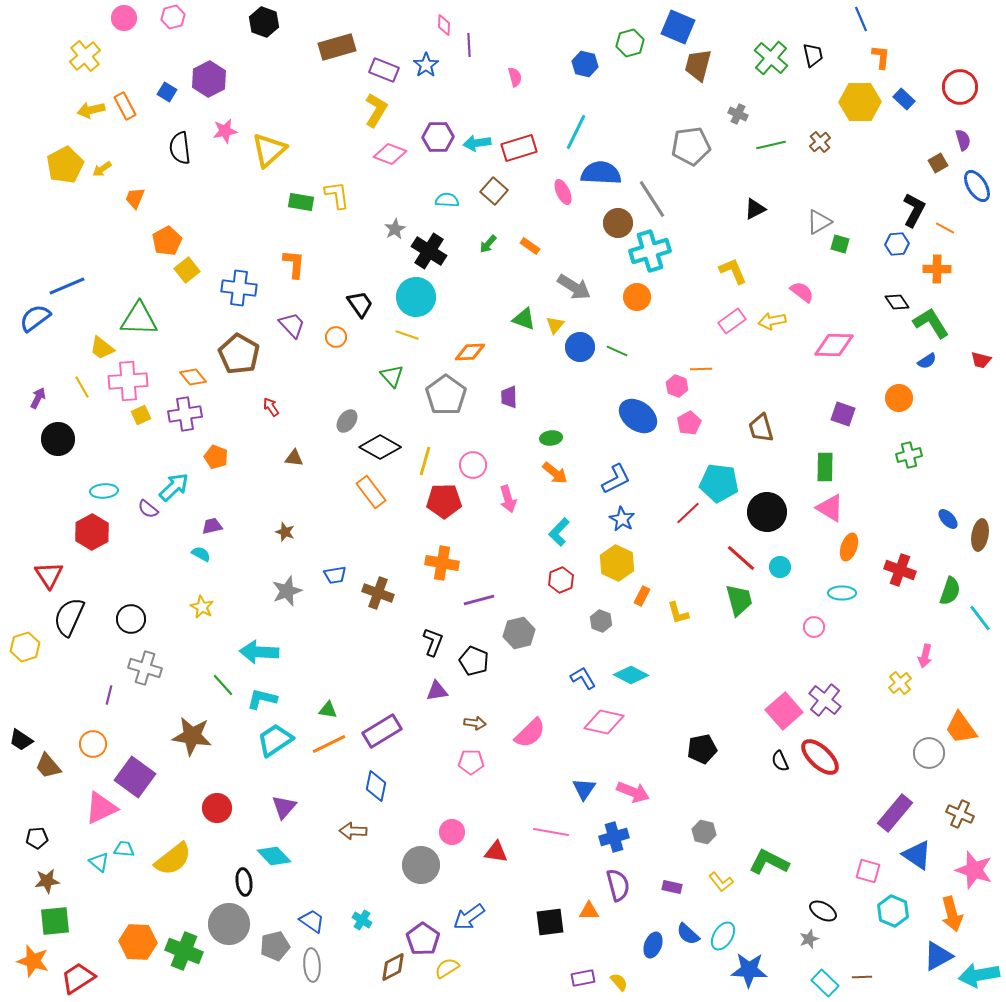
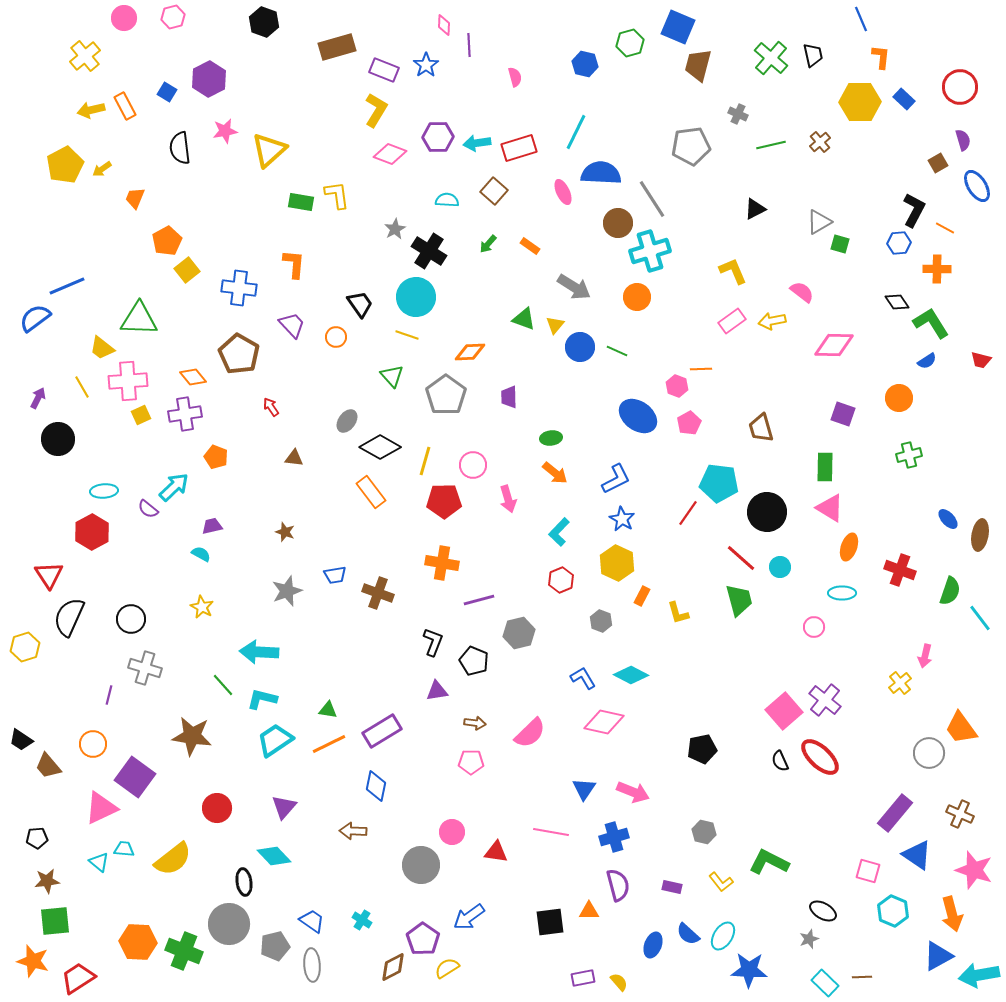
blue hexagon at (897, 244): moved 2 px right, 1 px up
red line at (688, 513): rotated 12 degrees counterclockwise
